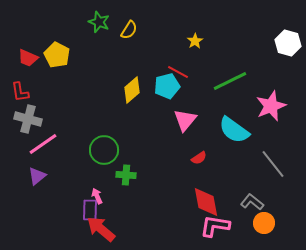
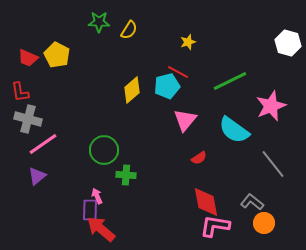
green star: rotated 20 degrees counterclockwise
yellow star: moved 7 px left, 1 px down; rotated 14 degrees clockwise
